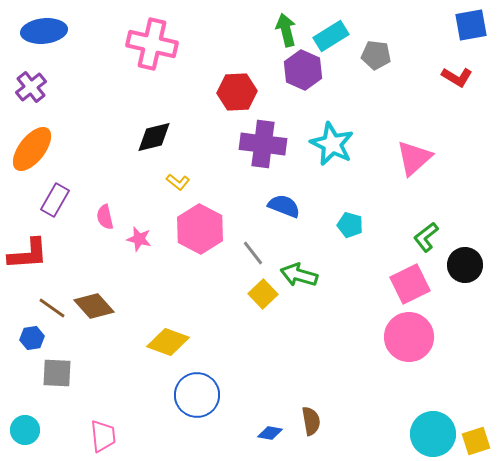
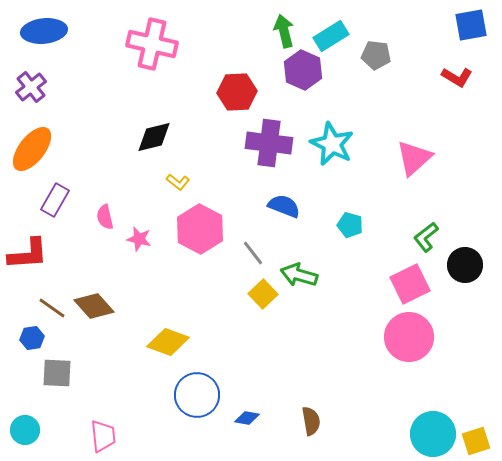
green arrow at (286, 30): moved 2 px left, 1 px down
purple cross at (263, 144): moved 6 px right, 1 px up
blue diamond at (270, 433): moved 23 px left, 15 px up
